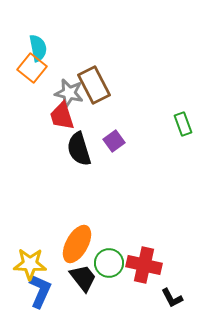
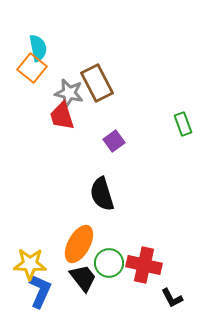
brown rectangle: moved 3 px right, 2 px up
black semicircle: moved 23 px right, 45 px down
orange ellipse: moved 2 px right
